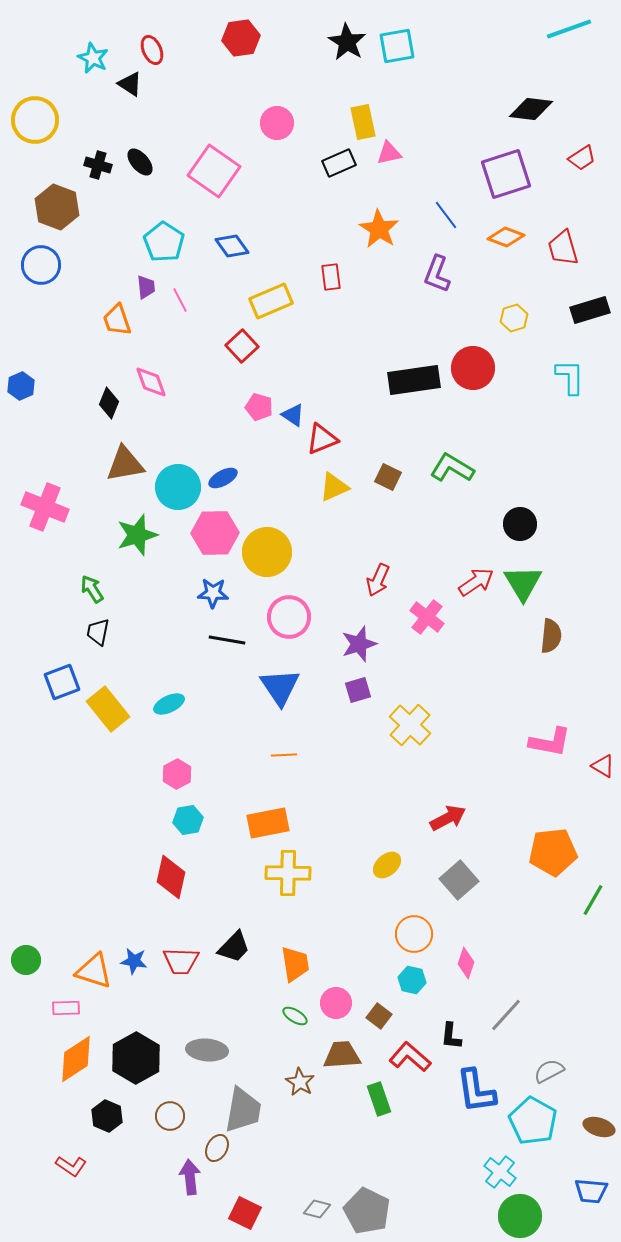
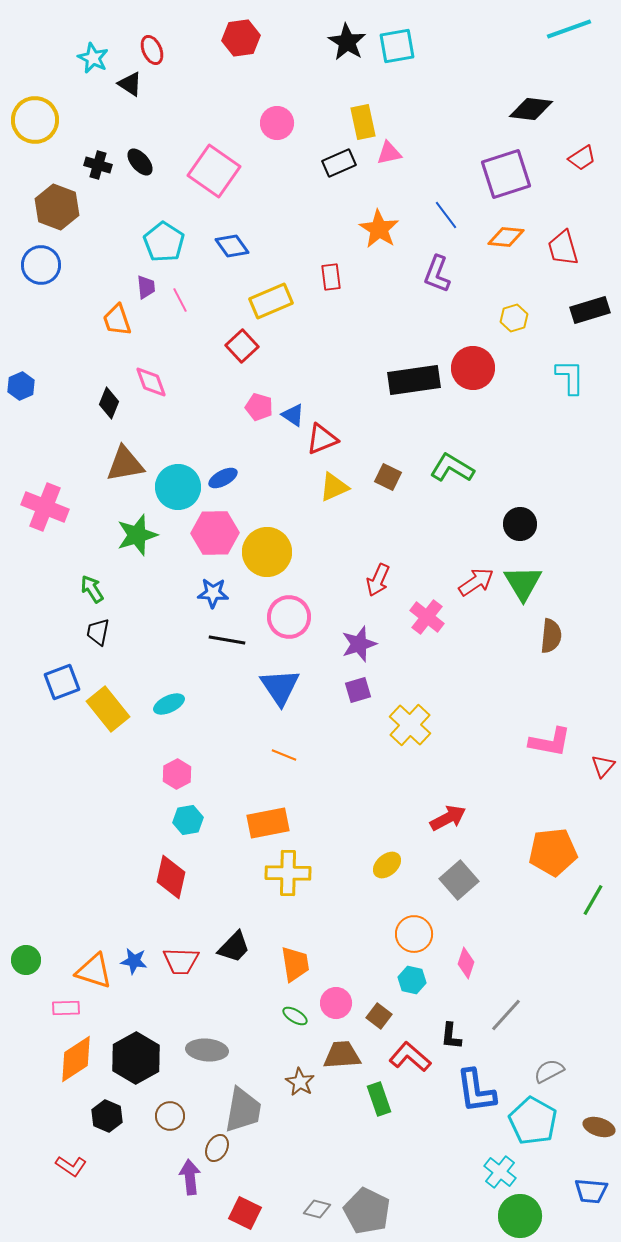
orange diamond at (506, 237): rotated 15 degrees counterclockwise
orange line at (284, 755): rotated 25 degrees clockwise
red triangle at (603, 766): rotated 40 degrees clockwise
